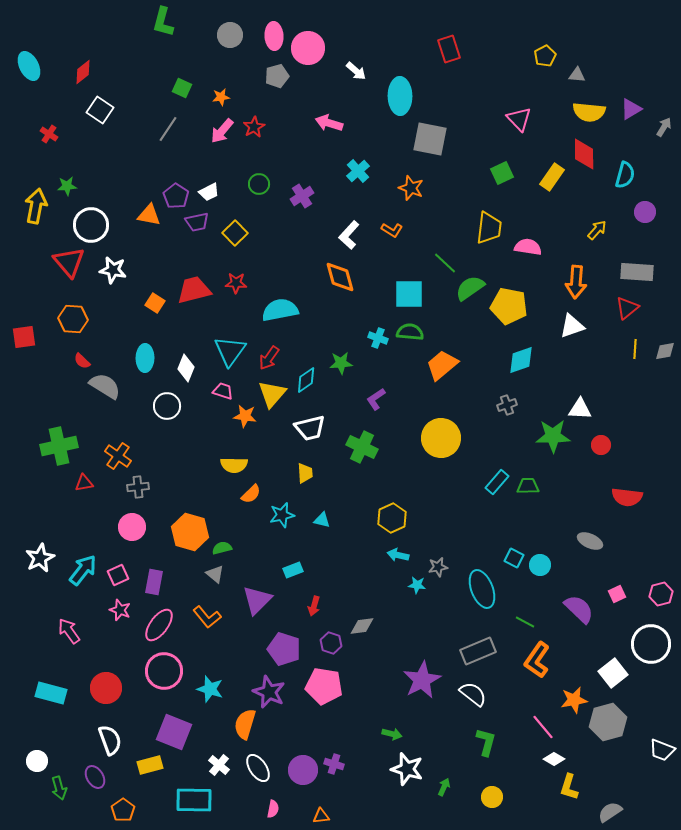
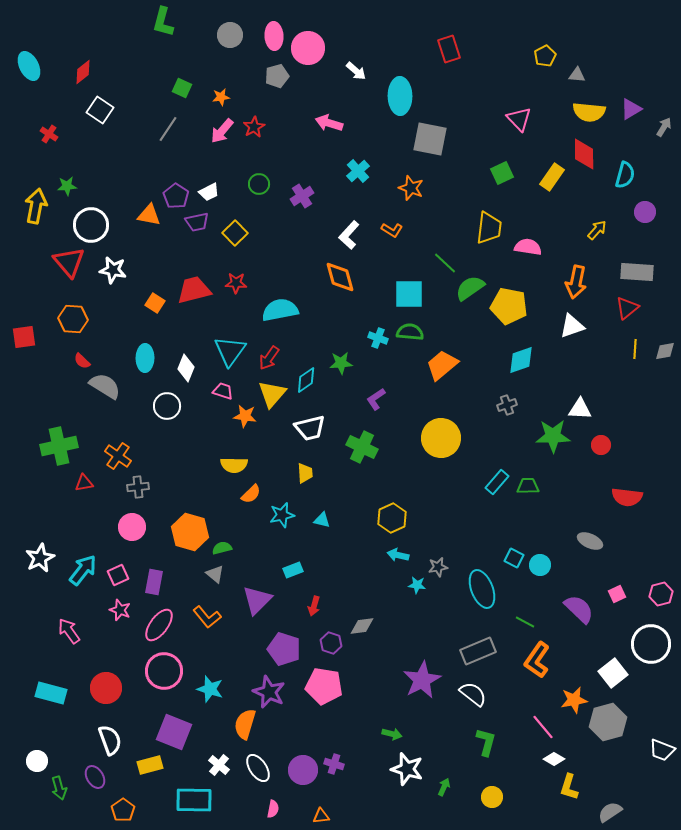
orange arrow at (576, 282): rotated 8 degrees clockwise
